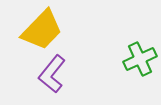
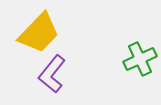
yellow trapezoid: moved 3 px left, 3 px down
